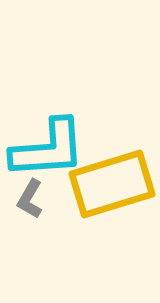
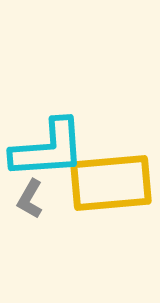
yellow rectangle: moved 1 px left, 1 px up; rotated 12 degrees clockwise
